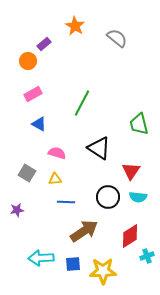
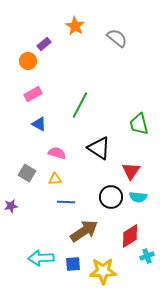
green line: moved 2 px left, 2 px down
black circle: moved 3 px right
purple star: moved 6 px left, 4 px up
